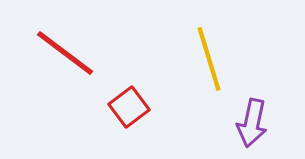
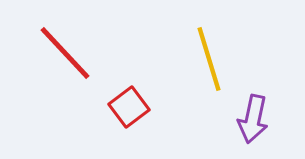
red line: rotated 10 degrees clockwise
purple arrow: moved 1 px right, 4 px up
